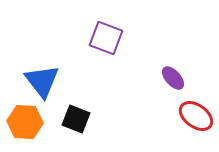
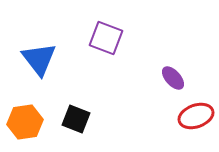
blue triangle: moved 3 px left, 22 px up
red ellipse: rotated 56 degrees counterclockwise
orange hexagon: rotated 12 degrees counterclockwise
